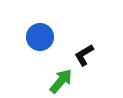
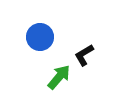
green arrow: moved 2 px left, 4 px up
